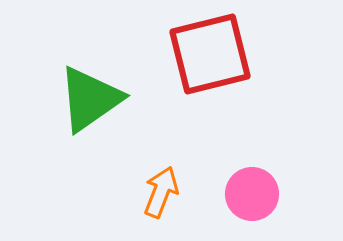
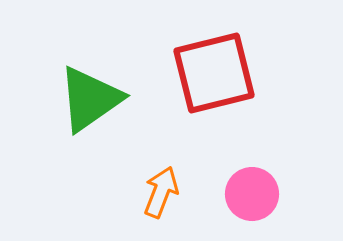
red square: moved 4 px right, 19 px down
